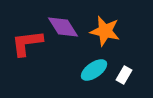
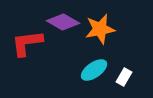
purple diamond: moved 5 px up; rotated 28 degrees counterclockwise
orange star: moved 5 px left, 2 px up; rotated 24 degrees counterclockwise
white rectangle: moved 2 px down
